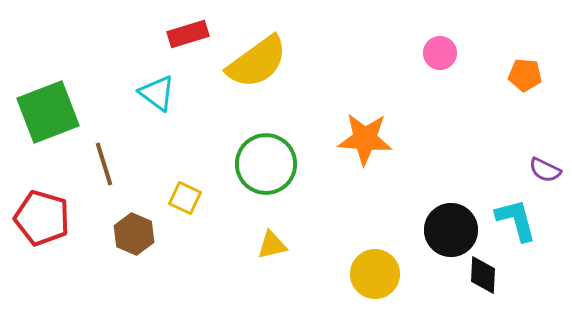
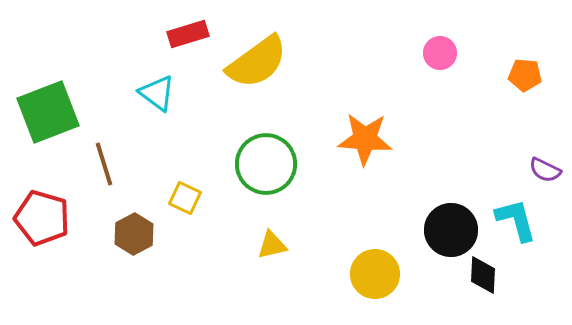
brown hexagon: rotated 9 degrees clockwise
